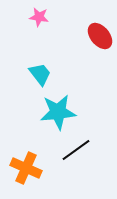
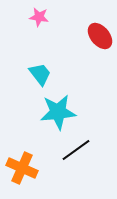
orange cross: moved 4 px left
